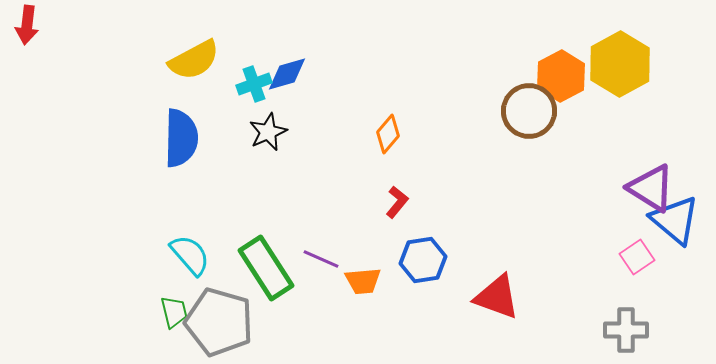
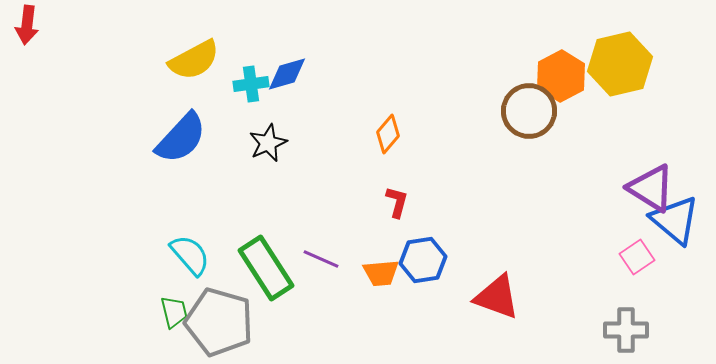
yellow hexagon: rotated 16 degrees clockwise
cyan cross: moved 3 px left; rotated 12 degrees clockwise
black star: moved 11 px down
blue semicircle: rotated 42 degrees clockwise
red L-shape: rotated 24 degrees counterclockwise
orange trapezoid: moved 18 px right, 8 px up
